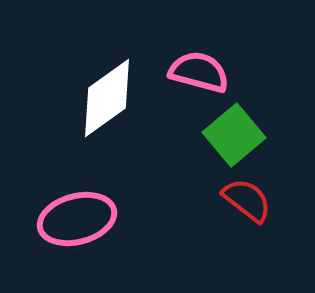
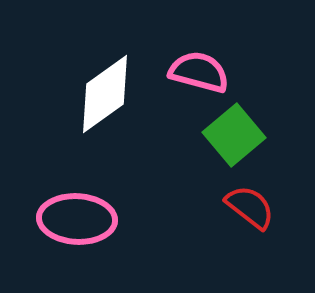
white diamond: moved 2 px left, 4 px up
red semicircle: moved 3 px right, 7 px down
pink ellipse: rotated 18 degrees clockwise
